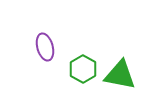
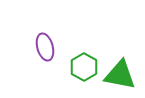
green hexagon: moved 1 px right, 2 px up
